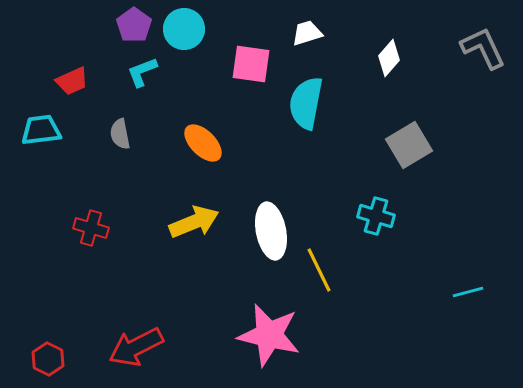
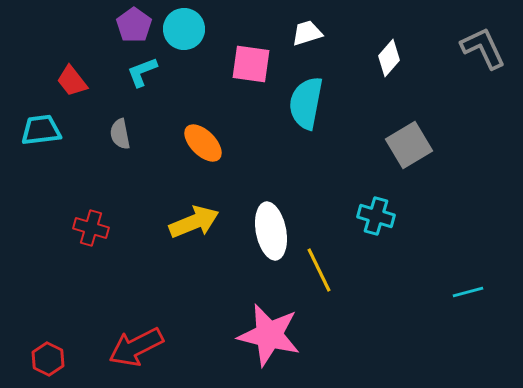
red trapezoid: rotated 76 degrees clockwise
